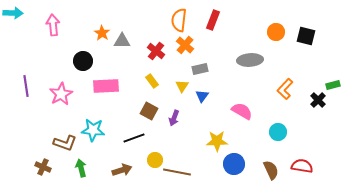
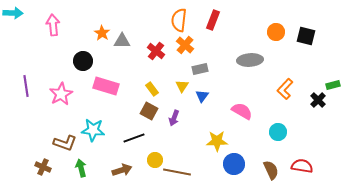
yellow rectangle: moved 8 px down
pink rectangle: rotated 20 degrees clockwise
